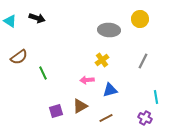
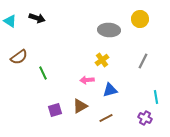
purple square: moved 1 px left, 1 px up
